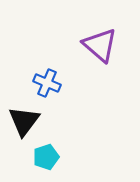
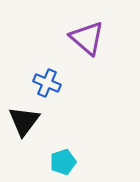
purple triangle: moved 13 px left, 7 px up
cyan pentagon: moved 17 px right, 5 px down
